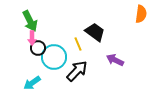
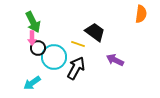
green arrow: moved 3 px right, 1 px down
yellow line: rotated 48 degrees counterclockwise
black arrow: moved 1 px left, 3 px up; rotated 15 degrees counterclockwise
